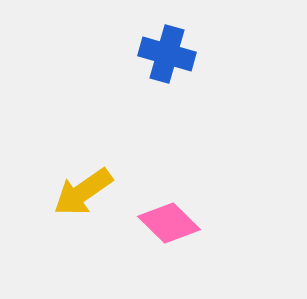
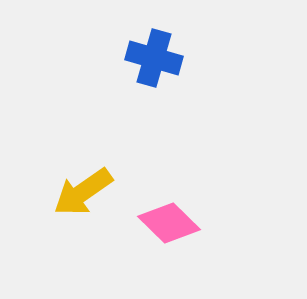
blue cross: moved 13 px left, 4 px down
